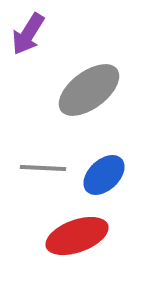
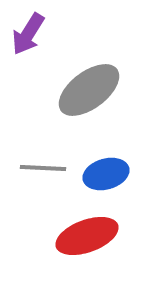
blue ellipse: moved 2 px right, 1 px up; rotated 27 degrees clockwise
red ellipse: moved 10 px right
